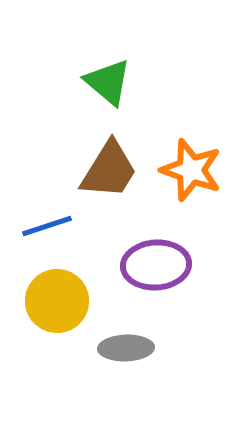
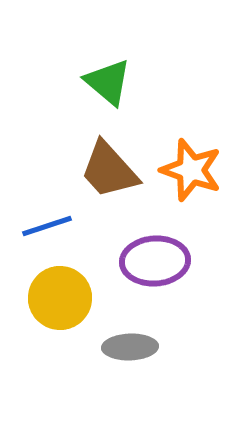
brown trapezoid: rotated 106 degrees clockwise
purple ellipse: moved 1 px left, 4 px up
yellow circle: moved 3 px right, 3 px up
gray ellipse: moved 4 px right, 1 px up
